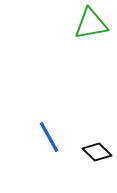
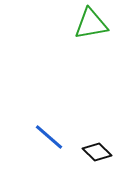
blue line: rotated 20 degrees counterclockwise
